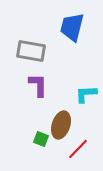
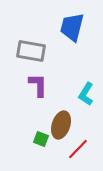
cyan L-shape: rotated 55 degrees counterclockwise
